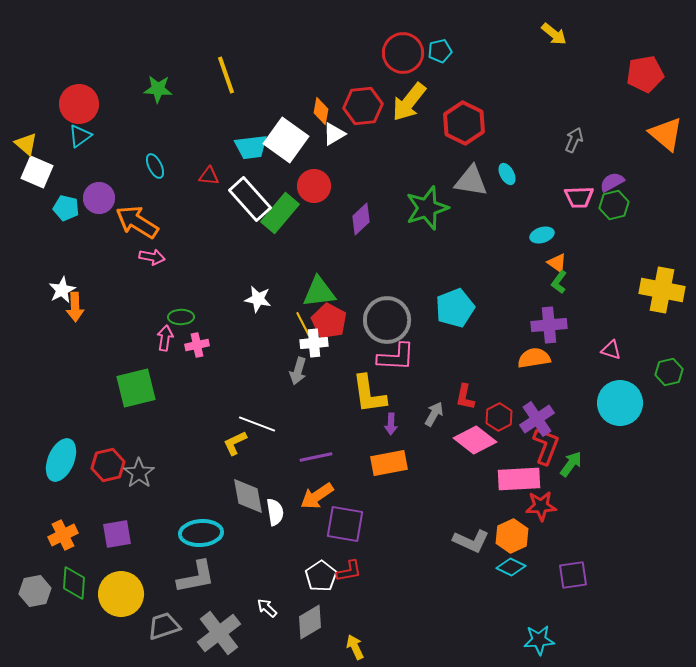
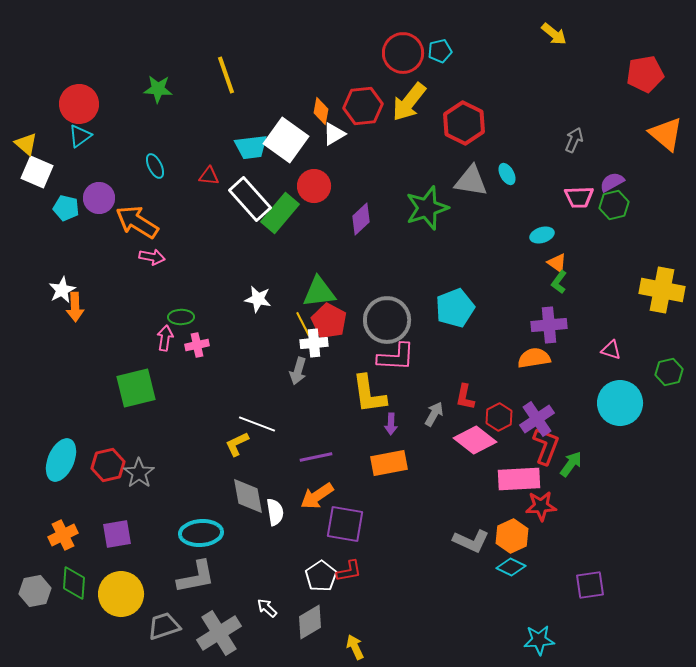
yellow L-shape at (235, 443): moved 2 px right, 1 px down
purple square at (573, 575): moved 17 px right, 10 px down
gray cross at (219, 633): rotated 6 degrees clockwise
